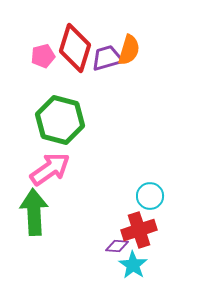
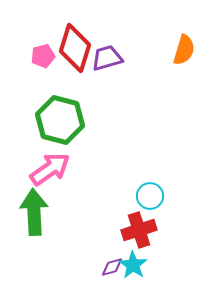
orange semicircle: moved 55 px right
purple diamond: moved 5 px left, 21 px down; rotated 20 degrees counterclockwise
